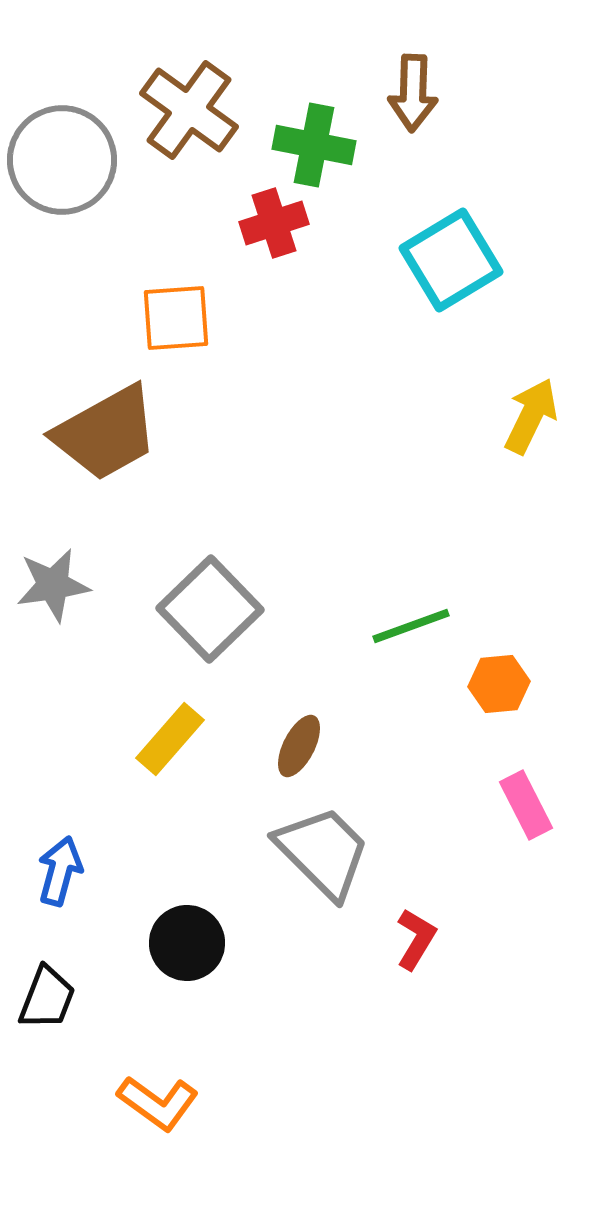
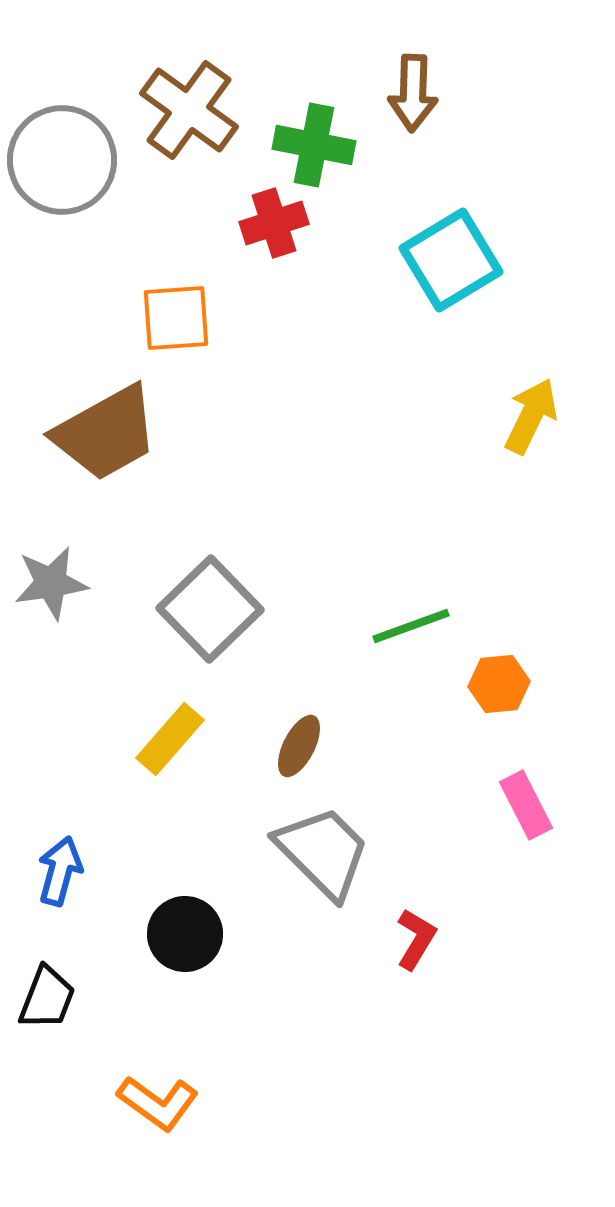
gray star: moved 2 px left, 2 px up
black circle: moved 2 px left, 9 px up
